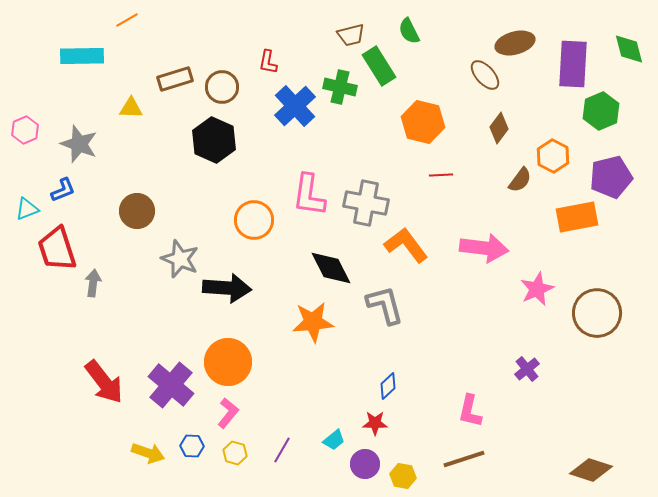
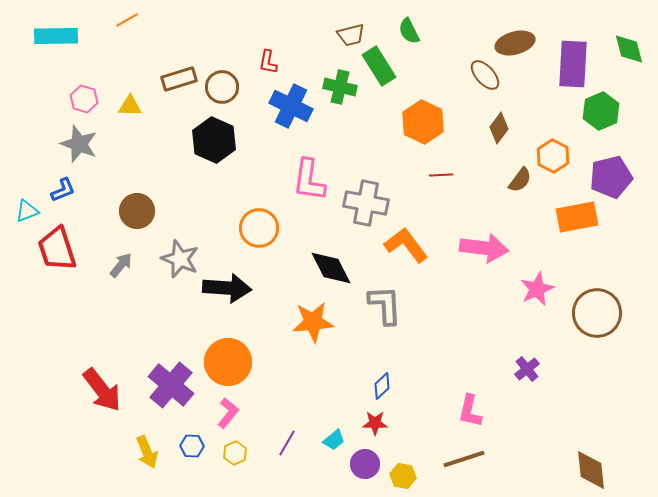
cyan rectangle at (82, 56): moved 26 px left, 20 px up
brown rectangle at (175, 79): moved 4 px right
blue cross at (295, 106): moved 4 px left; rotated 21 degrees counterclockwise
yellow triangle at (131, 108): moved 1 px left, 2 px up
orange hexagon at (423, 122): rotated 12 degrees clockwise
pink hexagon at (25, 130): moved 59 px right, 31 px up; rotated 20 degrees counterclockwise
pink L-shape at (309, 195): moved 15 px up
cyan triangle at (27, 209): moved 2 px down
orange circle at (254, 220): moved 5 px right, 8 px down
gray arrow at (93, 283): moved 28 px right, 18 px up; rotated 32 degrees clockwise
gray L-shape at (385, 305): rotated 12 degrees clockwise
red arrow at (104, 382): moved 2 px left, 8 px down
blue diamond at (388, 386): moved 6 px left
purple line at (282, 450): moved 5 px right, 7 px up
yellow arrow at (148, 453): moved 1 px left, 1 px up; rotated 48 degrees clockwise
yellow hexagon at (235, 453): rotated 20 degrees clockwise
brown diamond at (591, 470): rotated 66 degrees clockwise
